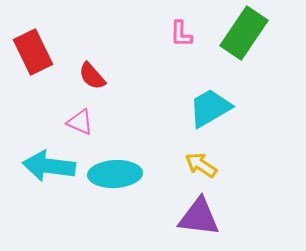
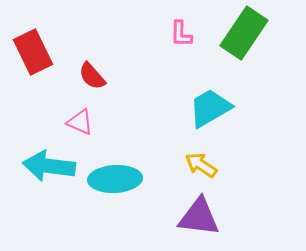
cyan ellipse: moved 5 px down
